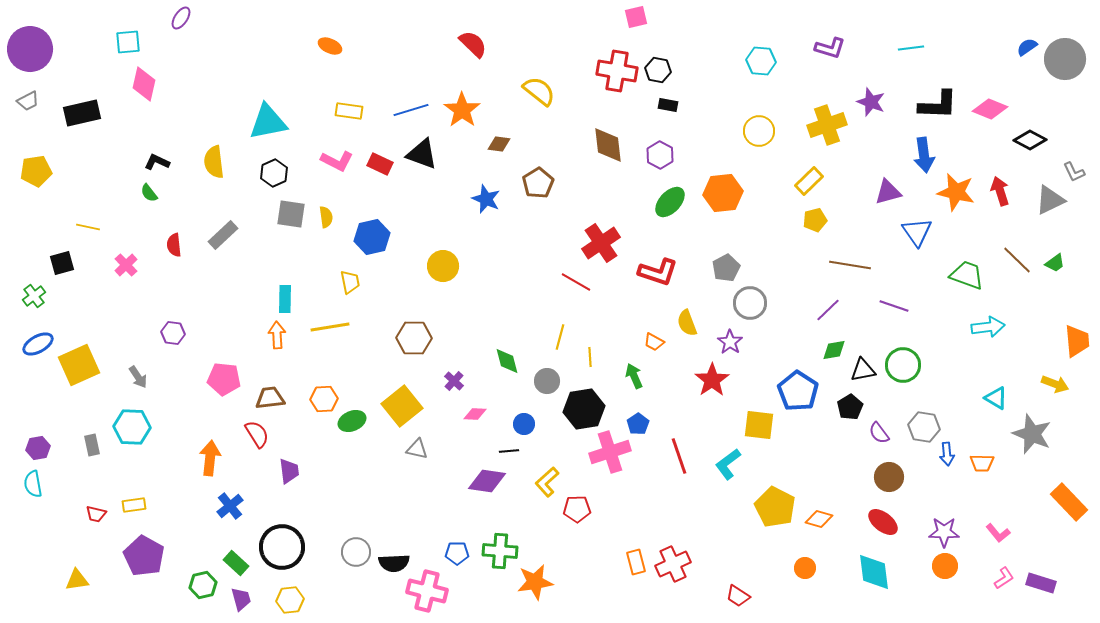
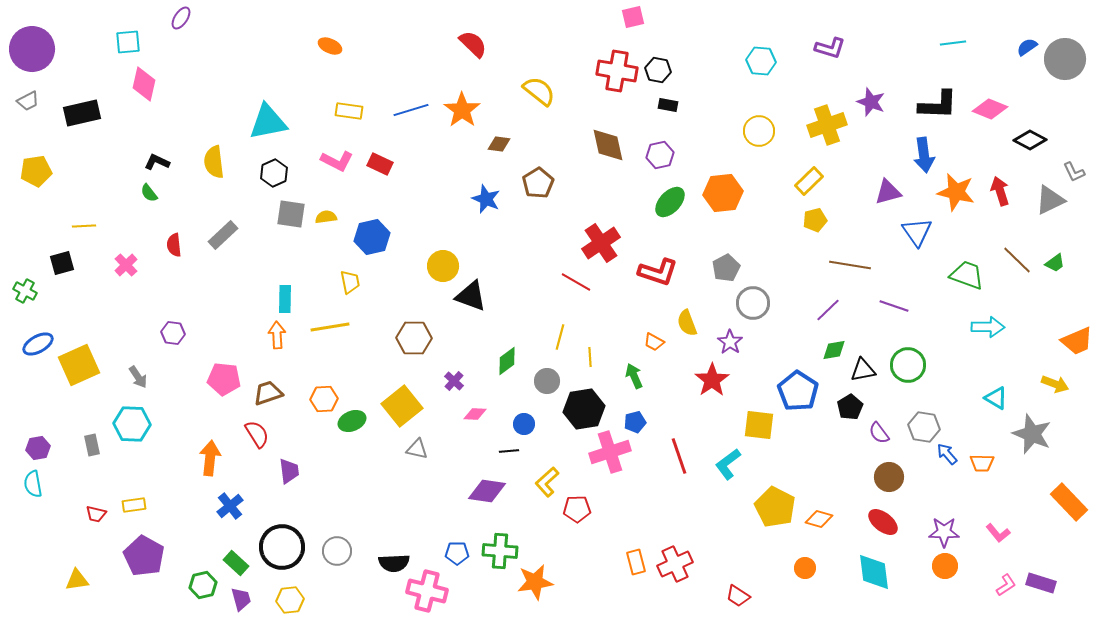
pink square at (636, 17): moved 3 px left
cyan line at (911, 48): moved 42 px right, 5 px up
purple circle at (30, 49): moved 2 px right
brown diamond at (608, 145): rotated 6 degrees counterclockwise
black triangle at (422, 154): moved 49 px right, 142 px down
purple hexagon at (660, 155): rotated 20 degrees clockwise
yellow semicircle at (326, 217): rotated 90 degrees counterclockwise
yellow line at (88, 227): moved 4 px left, 1 px up; rotated 15 degrees counterclockwise
green cross at (34, 296): moved 9 px left, 5 px up; rotated 25 degrees counterclockwise
gray circle at (750, 303): moved 3 px right
cyan arrow at (988, 327): rotated 8 degrees clockwise
orange trapezoid at (1077, 341): rotated 72 degrees clockwise
green diamond at (507, 361): rotated 68 degrees clockwise
green circle at (903, 365): moved 5 px right
brown trapezoid at (270, 398): moved 2 px left, 5 px up; rotated 12 degrees counterclockwise
blue pentagon at (638, 424): moved 3 px left, 2 px up; rotated 20 degrees clockwise
cyan hexagon at (132, 427): moved 3 px up
blue arrow at (947, 454): rotated 145 degrees clockwise
purple diamond at (487, 481): moved 10 px down
gray circle at (356, 552): moved 19 px left, 1 px up
red cross at (673, 564): moved 2 px right
pink L-shape at (1004, 578): moved 2 px right, 7 px down
